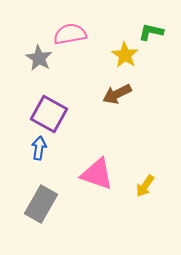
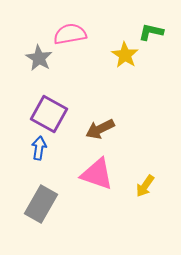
brown arrow: moved 17 px left, 35 px down
